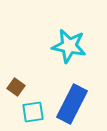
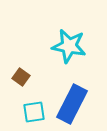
brown square: moved 5 px right, 10 px up
cyan square: moved 1 px right
